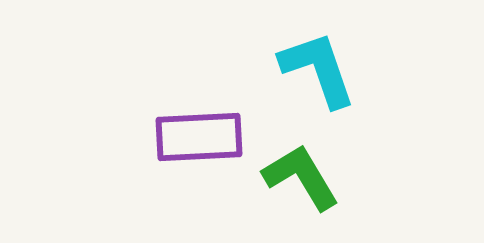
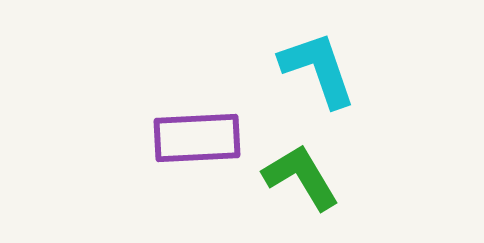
purple rectangle: moved 2 px left, 1 px down
